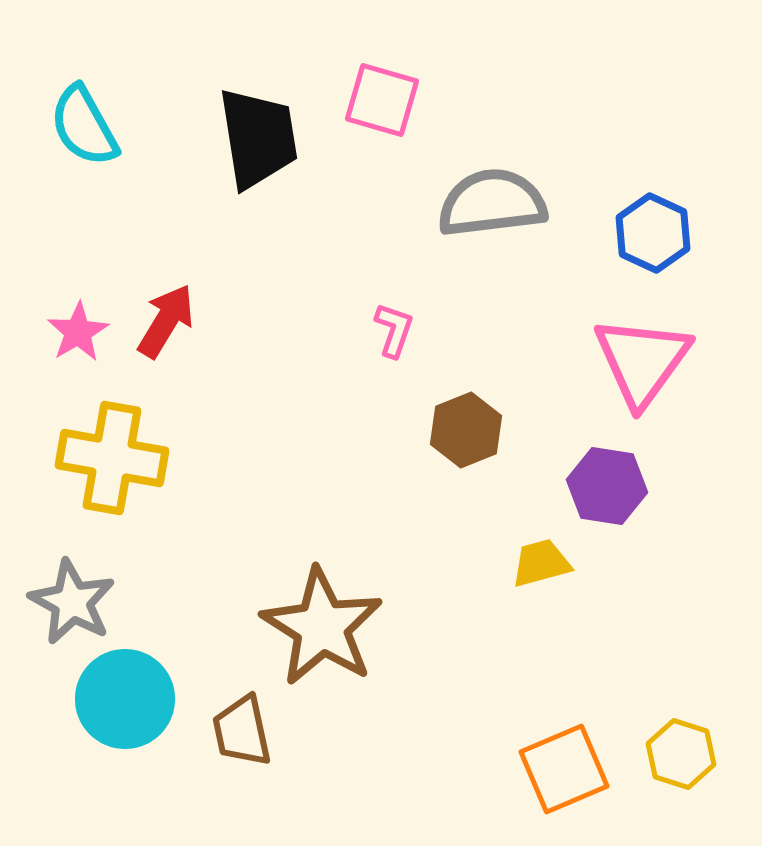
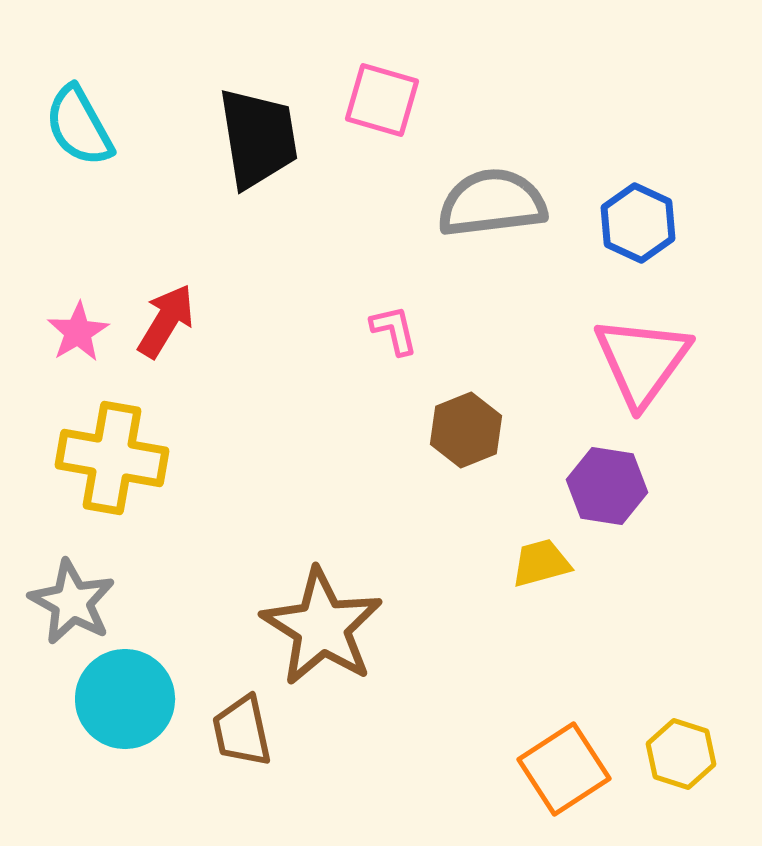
cyan semicircle: moved 5 px left
blue hexagon: moved 15 px left, 10 px up
pink L-shape: rotated 32 degrees counterclockwise
orange square: rotated 10 degrees counterclockwise
